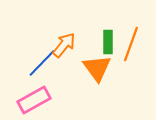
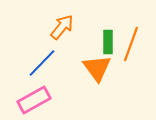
orange arrow: moved 2 px left, 18 px up
